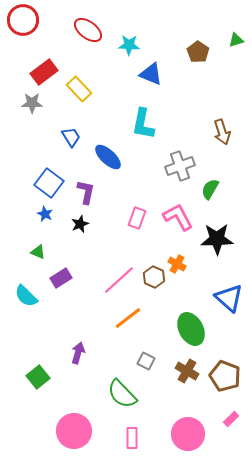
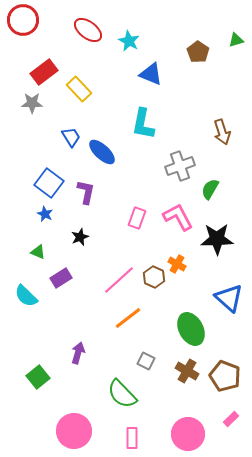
cyan star at (129, 45): moved 4 px up; rotated 25 degrees clockwise
blue ellipse at (108, 157): moved 6 px left, 5 px up
black star at (80, 224): moved 13 px down
